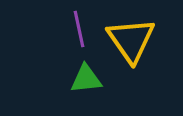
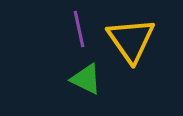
green triangle: rotated 32 degrees clockwise
